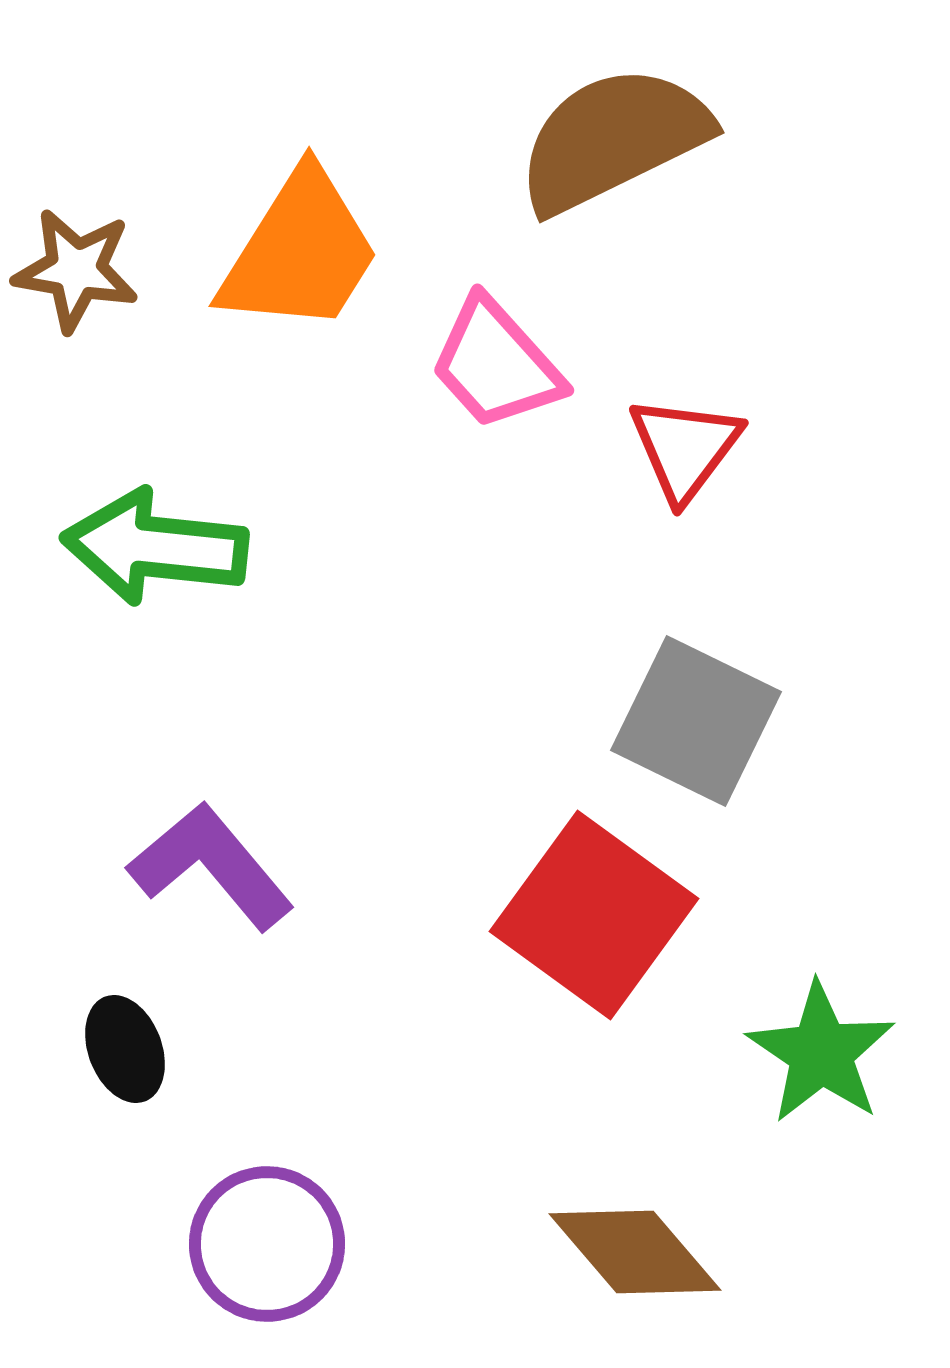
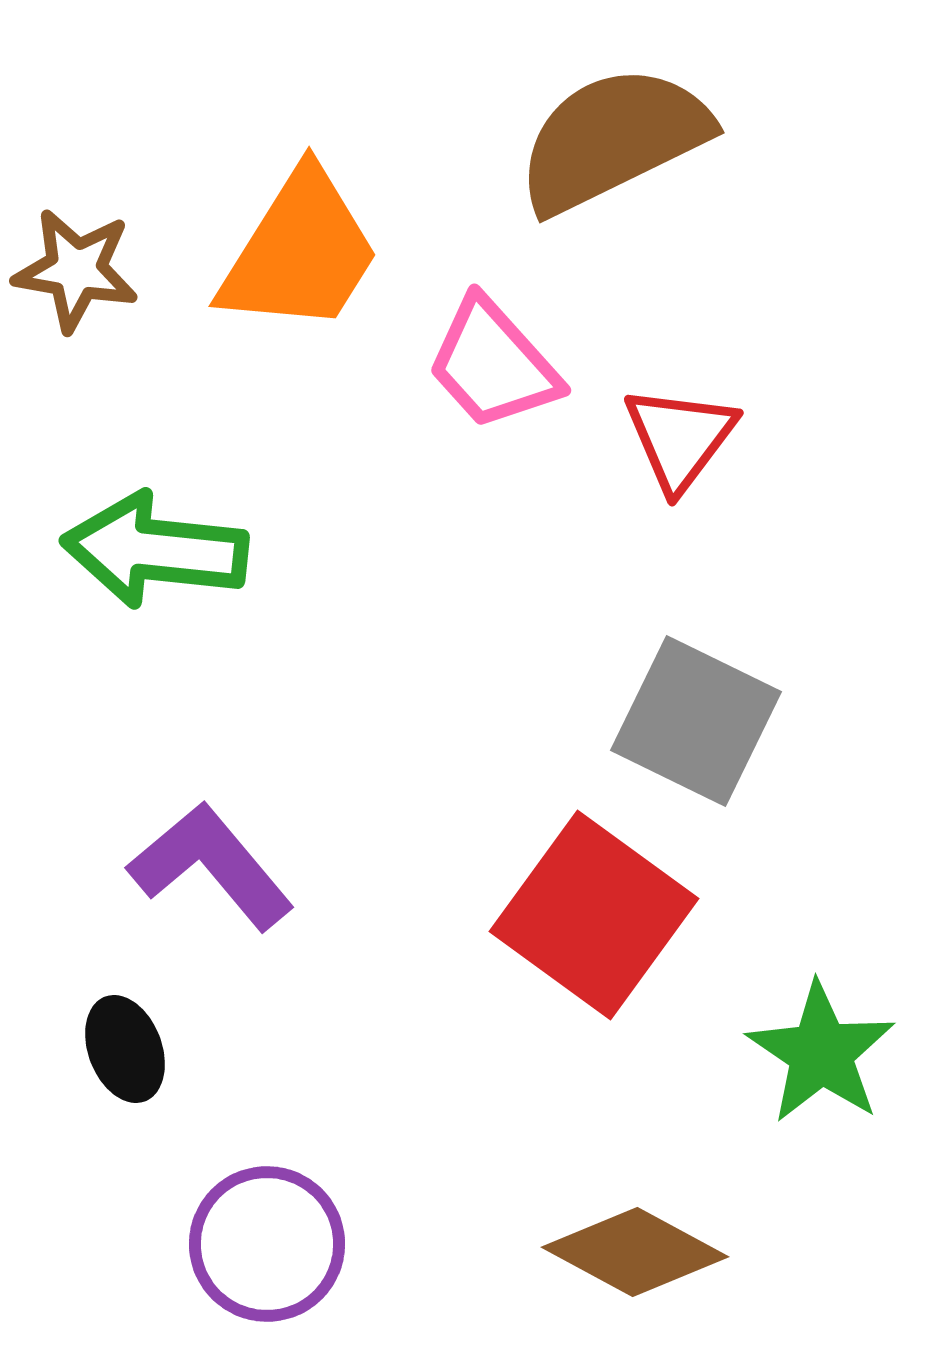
pink trapezoid: moved 3 px left
red triangle: moved 5 px left, 10 px up
green arrow: moved 3 px down
brown diamond: rotated 21 degrees counterclockwise
